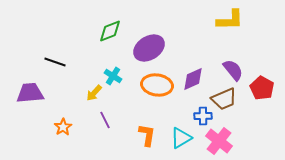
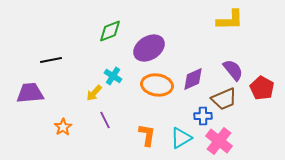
black line: moved 4 px left, 2 px up; rotated 30 degrees counterclockwise
